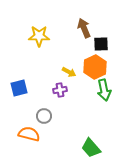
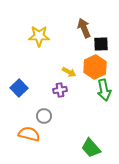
blue square: rotated 30 degrees counterclockwise
